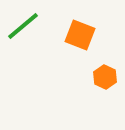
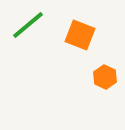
green line: moved 5 px right, 1 px up
